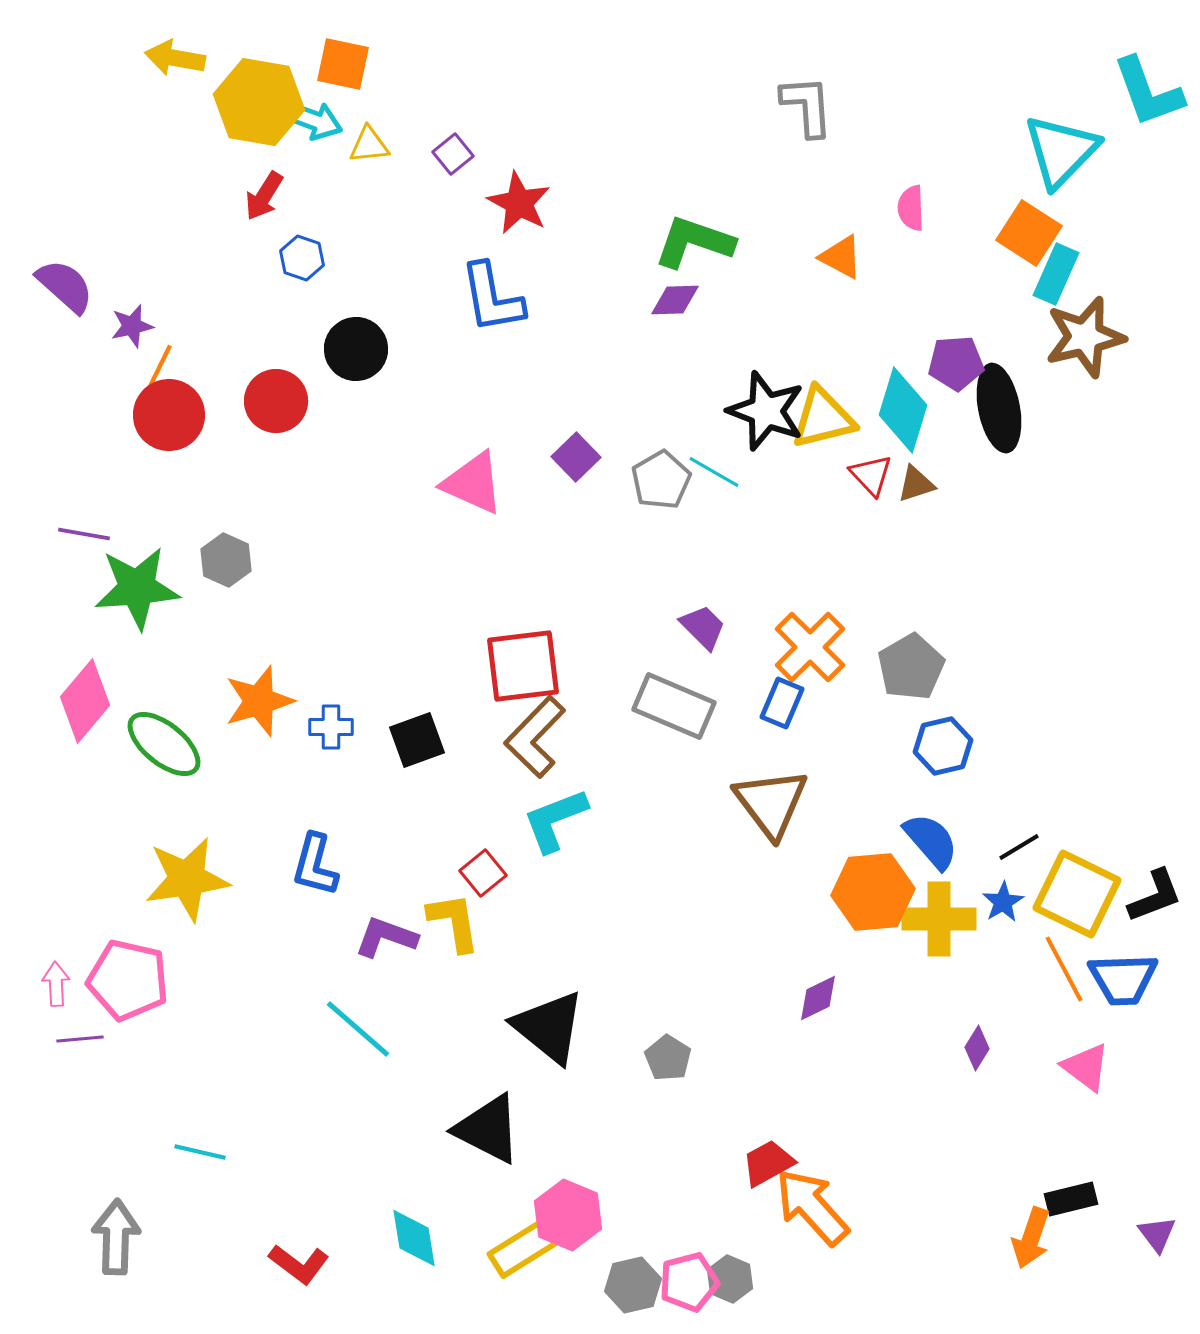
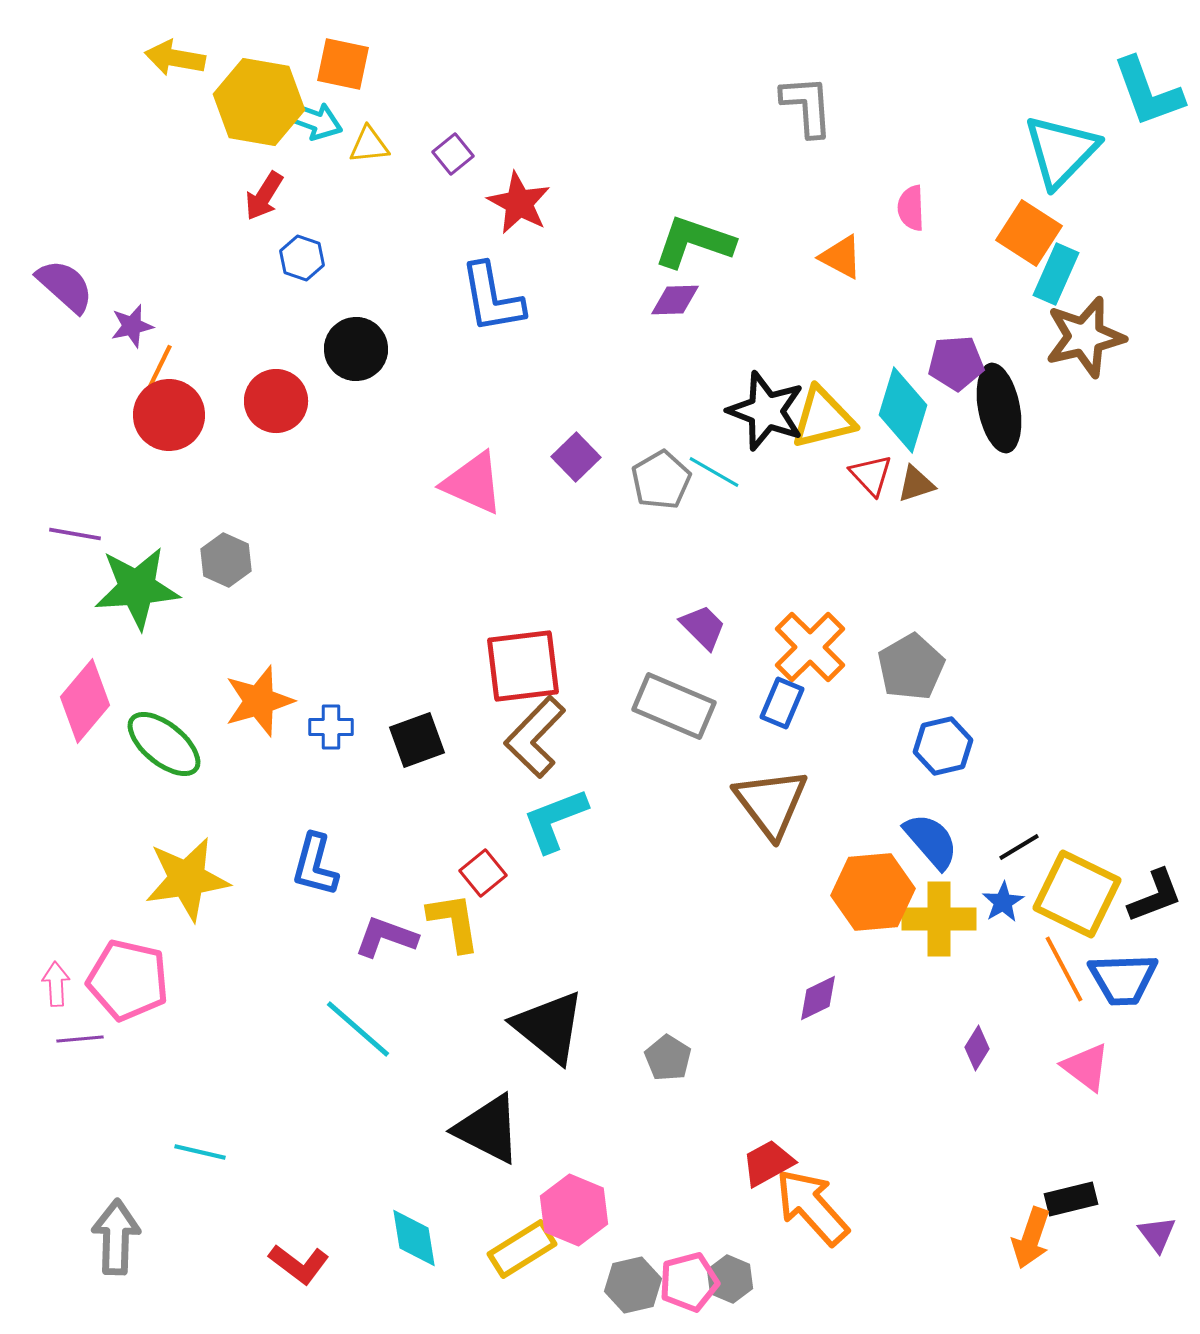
purple line at (84, 534): moved 9 px left
pink hexagon at (568, 1215): moved 6 px right, 5 px up
